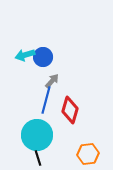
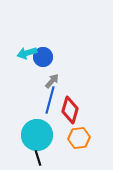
cyan arrow: moved 2 px right, 2 px up
blue line: moved 4 px right
orange hexagon: moved 9 px left, 16 px up
